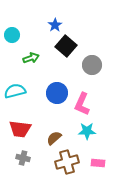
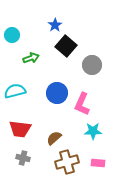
cyan star: moved 6 px right
